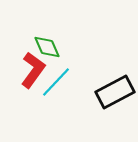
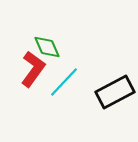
red L-shape: moved 1 px up
cyan line: moved 8 px right
